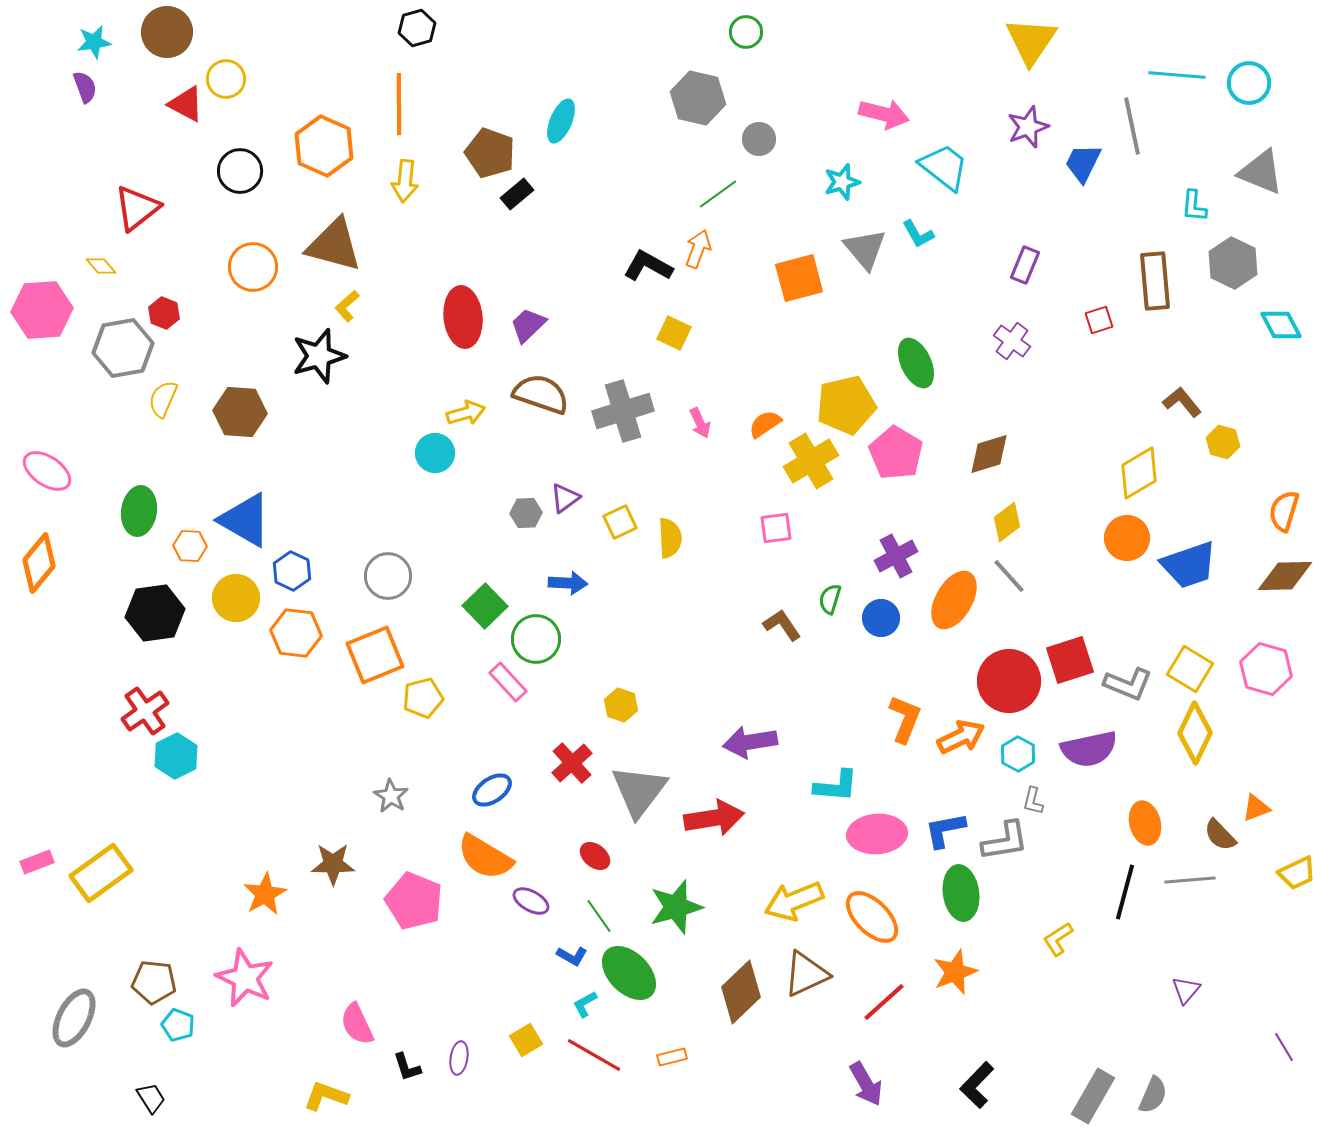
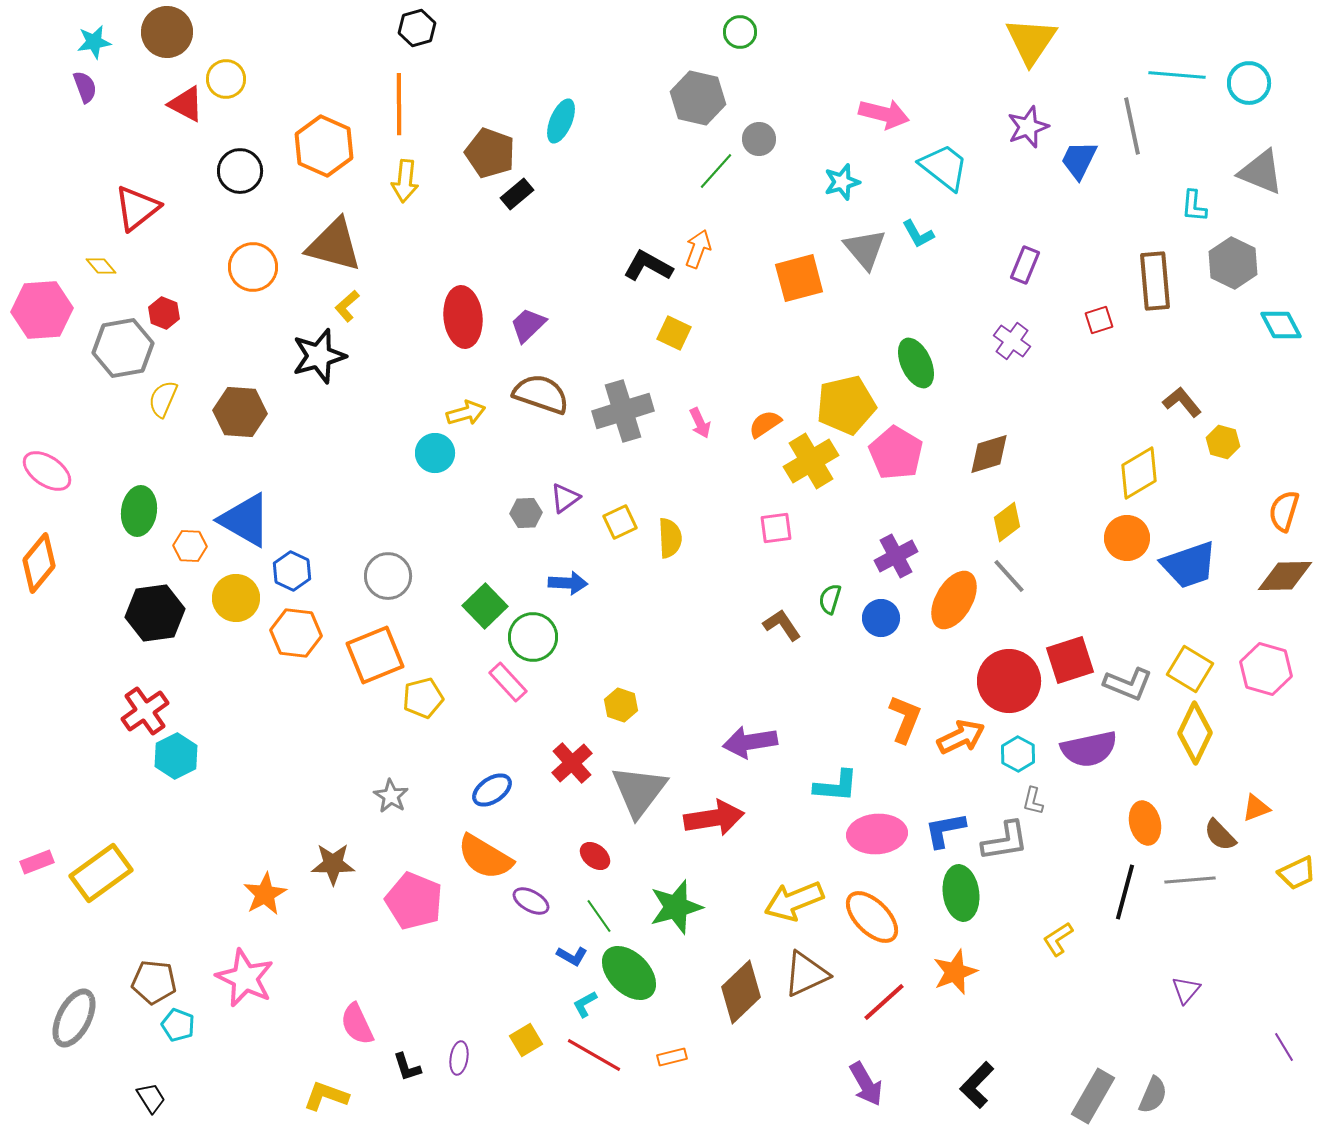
green circle at (746, 32): moved 6 px left
blue trapezoid at (1083, 163): moved 4 px left, 3 px up
green line at (718, 194): moved 2 px left, 23 px up; rotated 12 degrees counterclockwise
green circle at (536, 639): moved 3 px left, 2 px up
